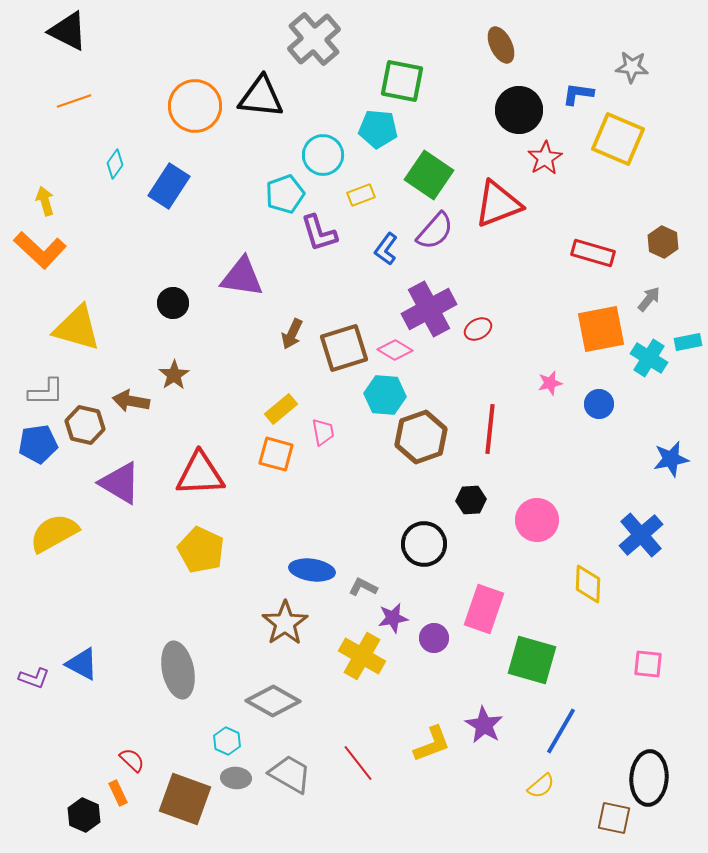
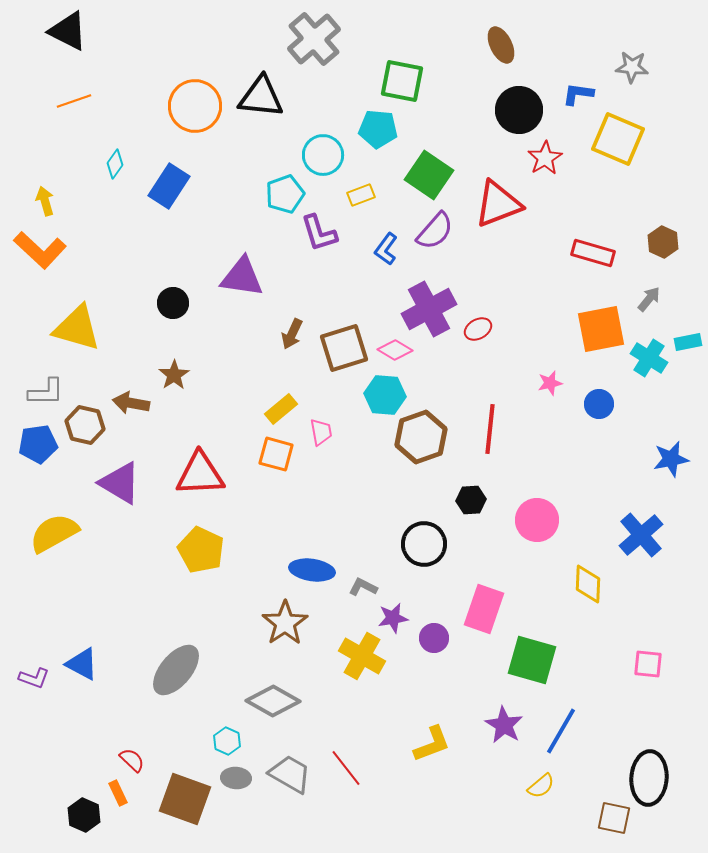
brown arrow at (131, 401): moved 2 px down
pink trapezoid at (323, 432): moved 2 px left
gray ellipse at (178, 670): moved 2 px left; rotated 52 degrees clockwise
purple star at (484, 725): moved 20 px right
red line at (358, 763): moved 12 px left, 5 px down
